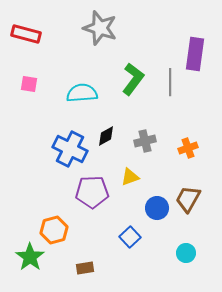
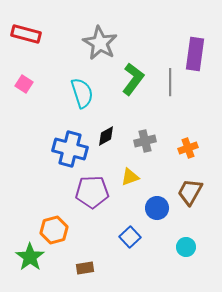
gray star: moved 15 px down; rotated 12 degrees clockwise
pink square: moved 5 px left; rotated 24 degrees clockwise
cyan semicircle: rotated 76 degrees clockwise
blue cross: rotated 12 degrees counterclockwise
brown trapezoid: moved 2 px right, 7 px up
cyan circle: moved 6 px up
